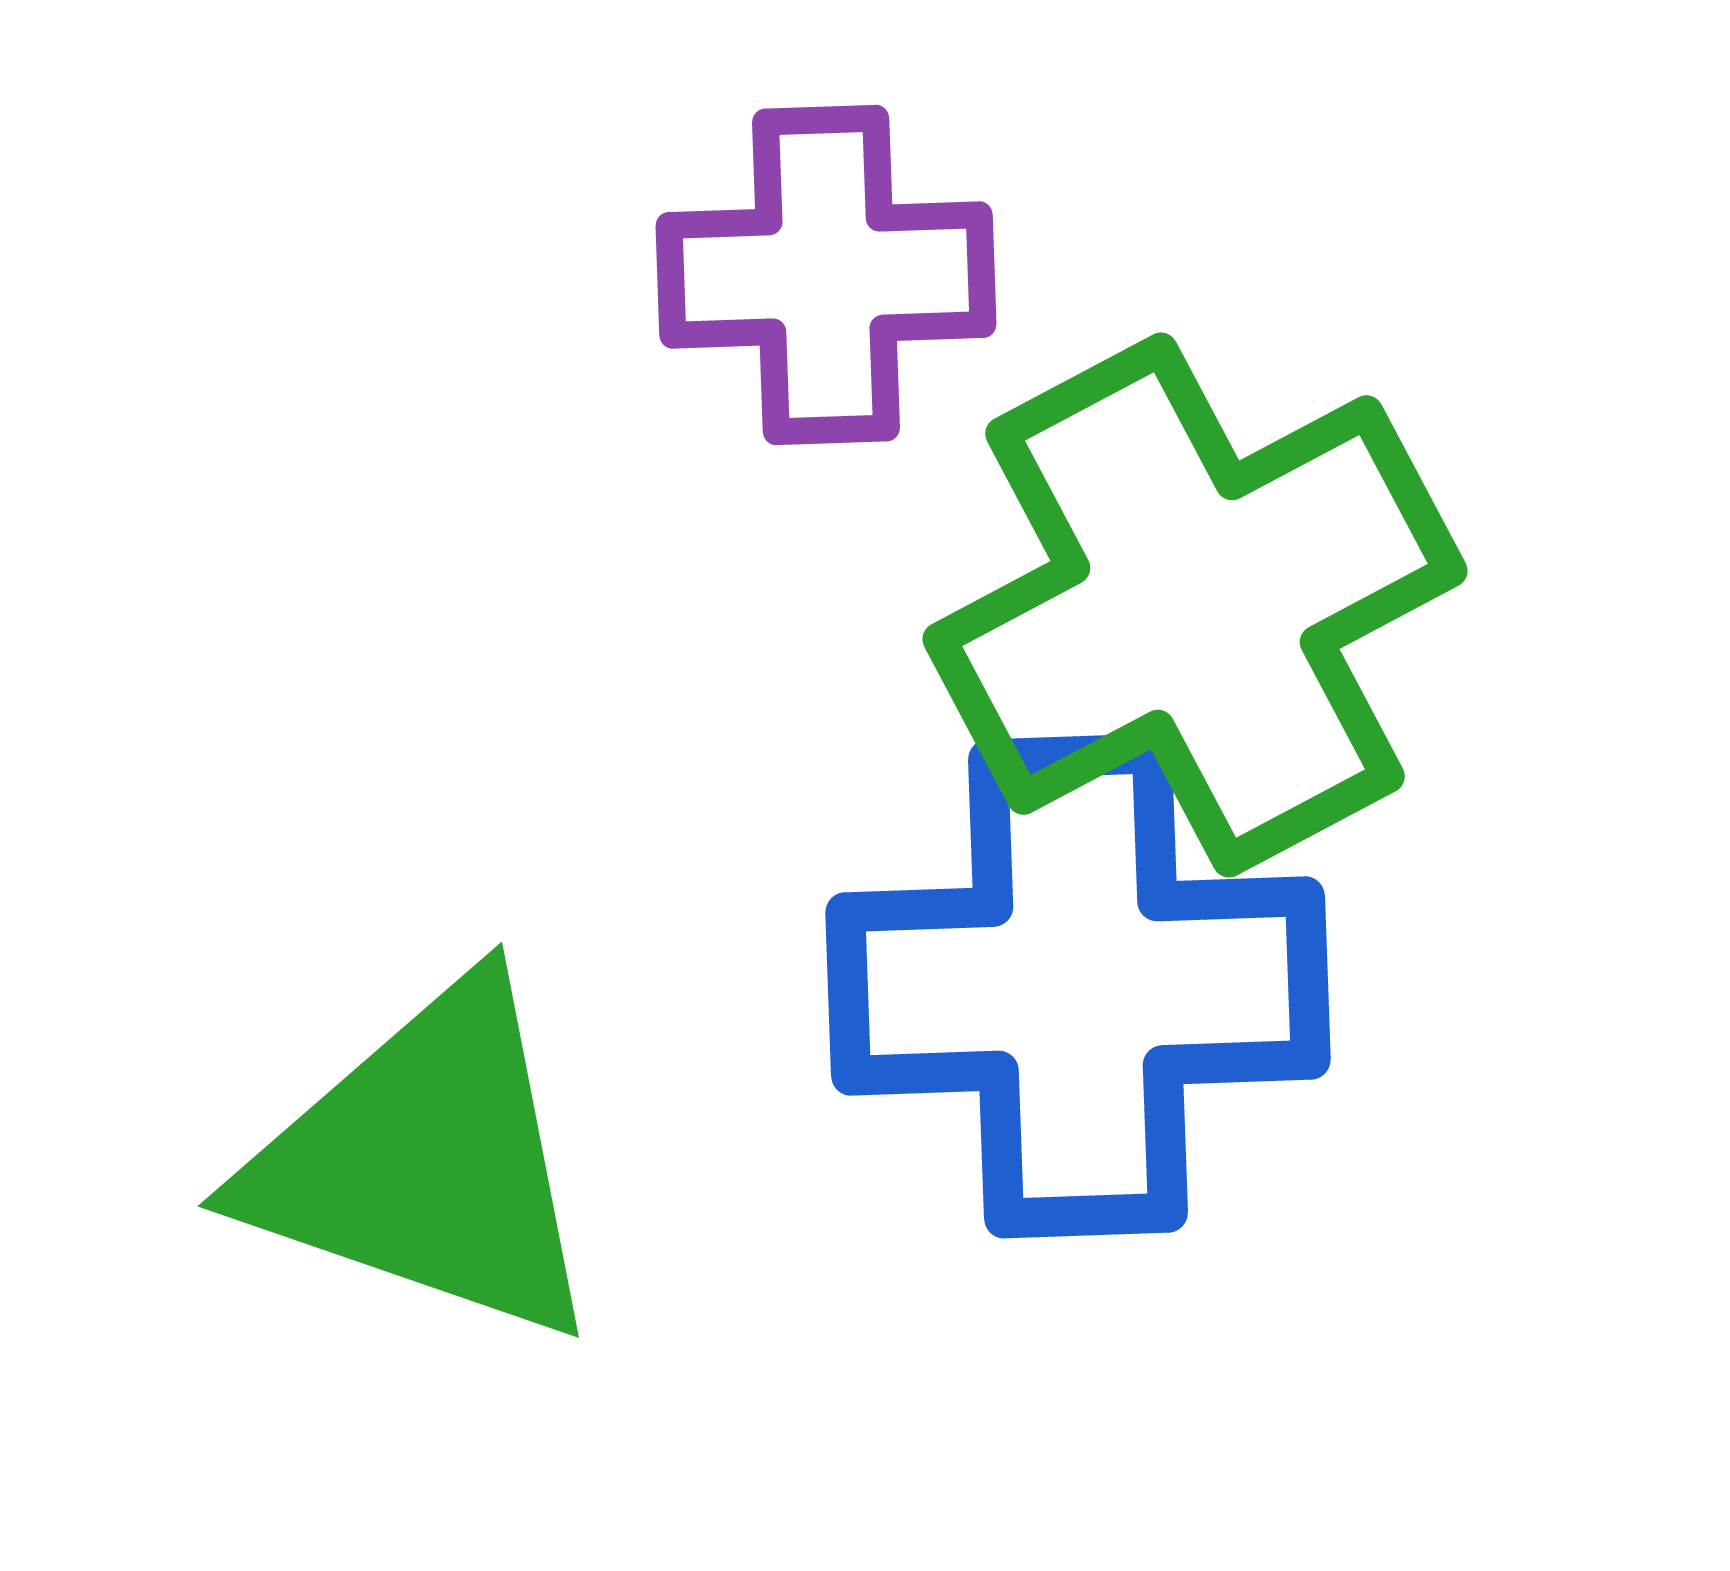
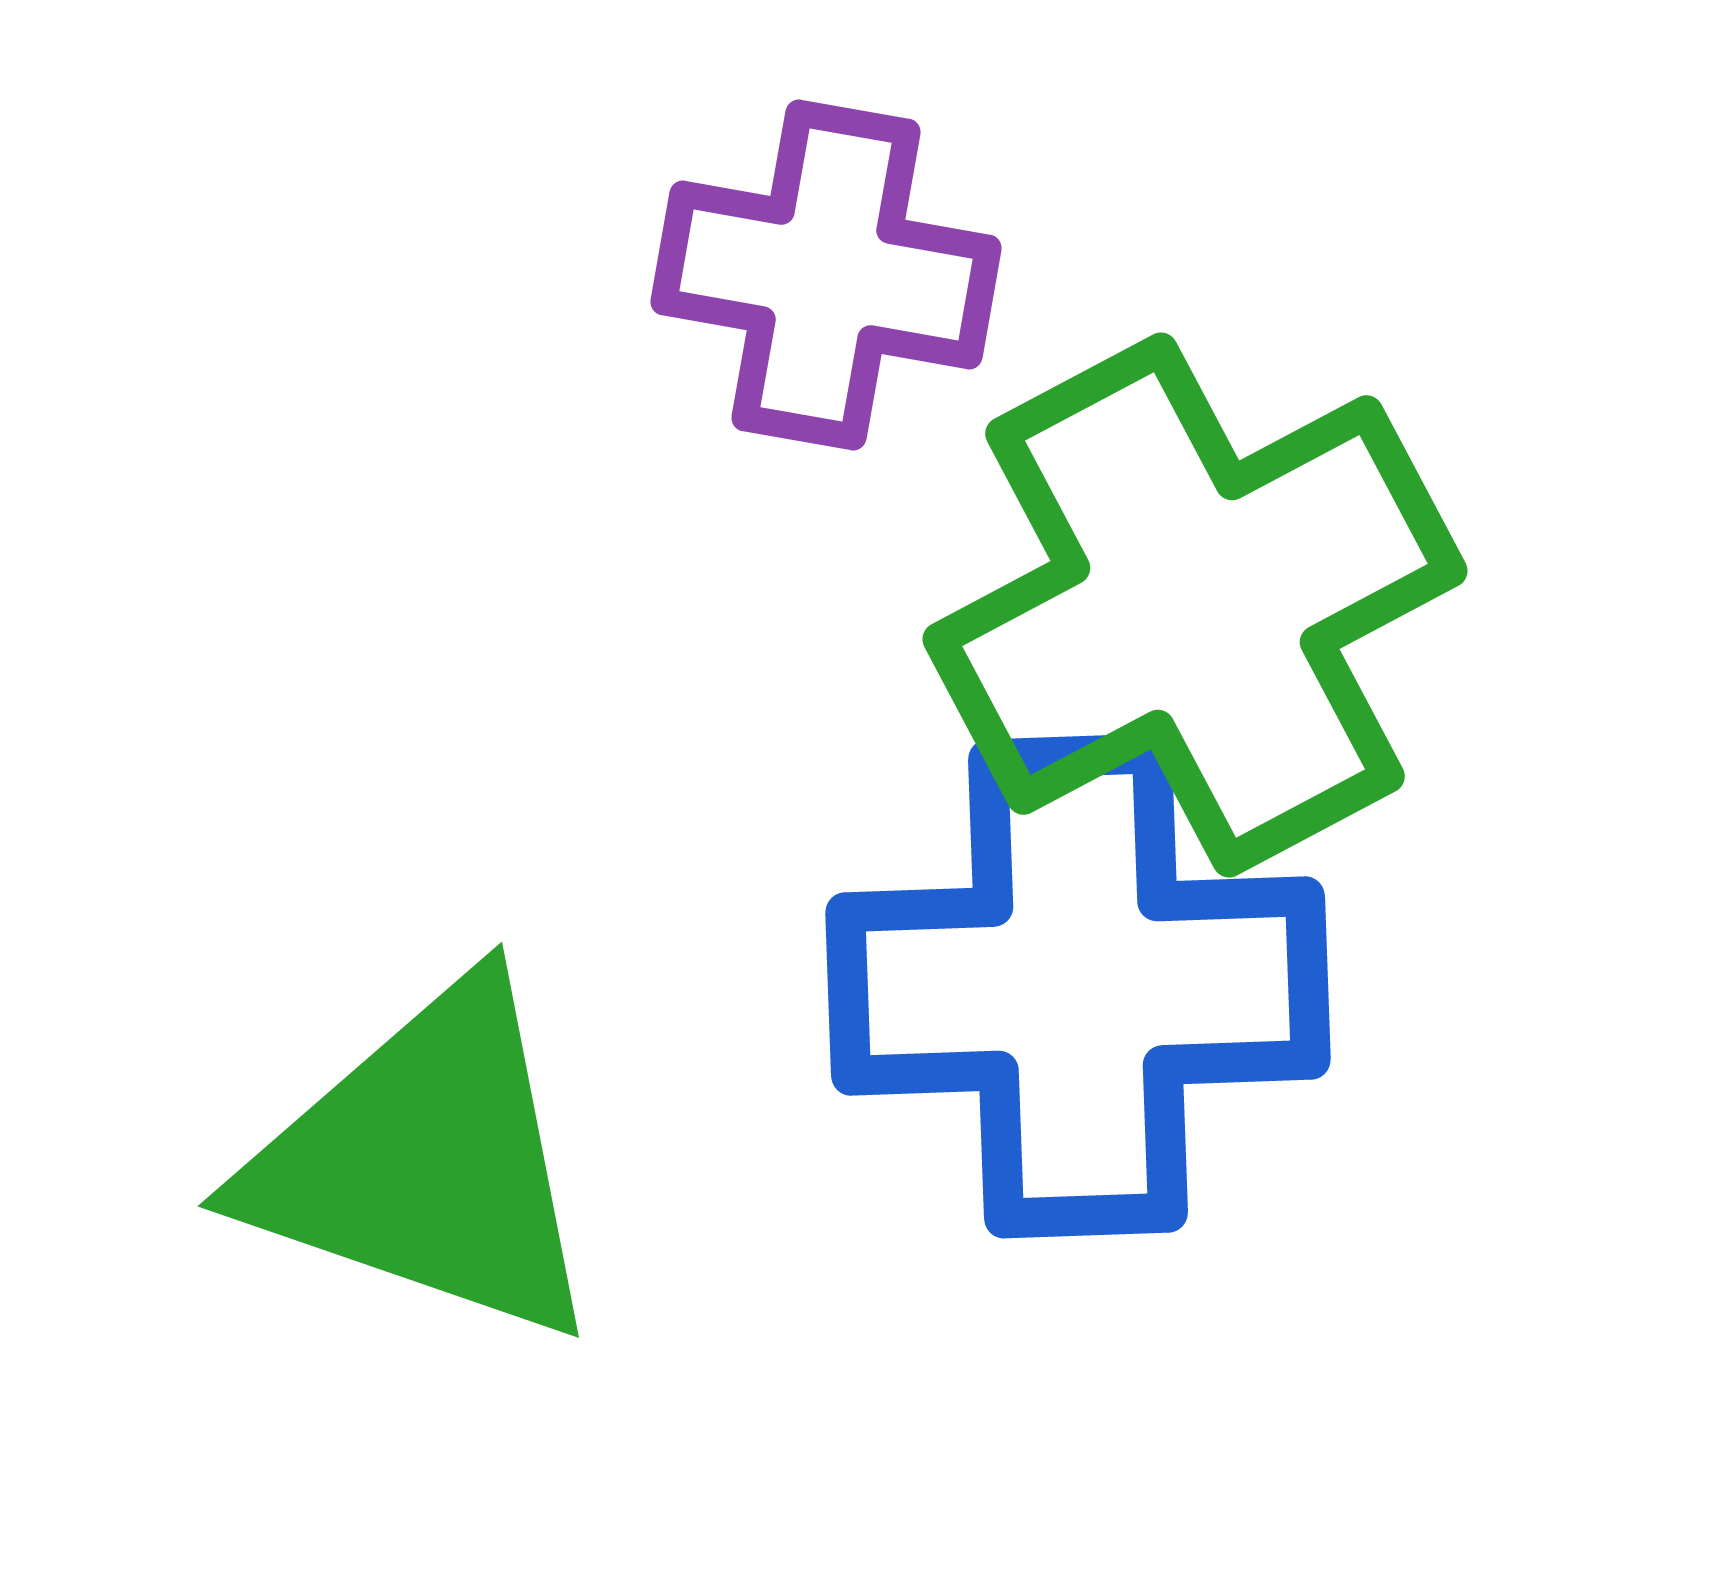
purple cross: rotated 12 degrees clockwise
